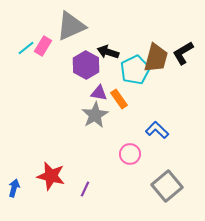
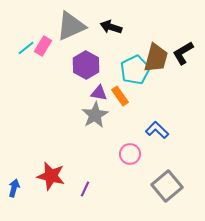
black arrow: moved 3 px right, 25 px up
orange rectangle: moved 1 px right, 3 px up
